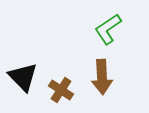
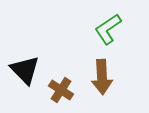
black triangle: moved 2 px right, 7 px up
